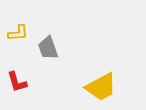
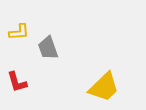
yellow L-shape: moved 1 px right, 1 px up
yellow trapezoid: moved 3 px right; rotated 16 degrees counterclockwise
